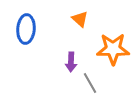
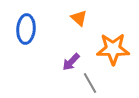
orange triangle: moved 1 px left, 1 px up
purple arrow: rotated 42 degrees clockwise
